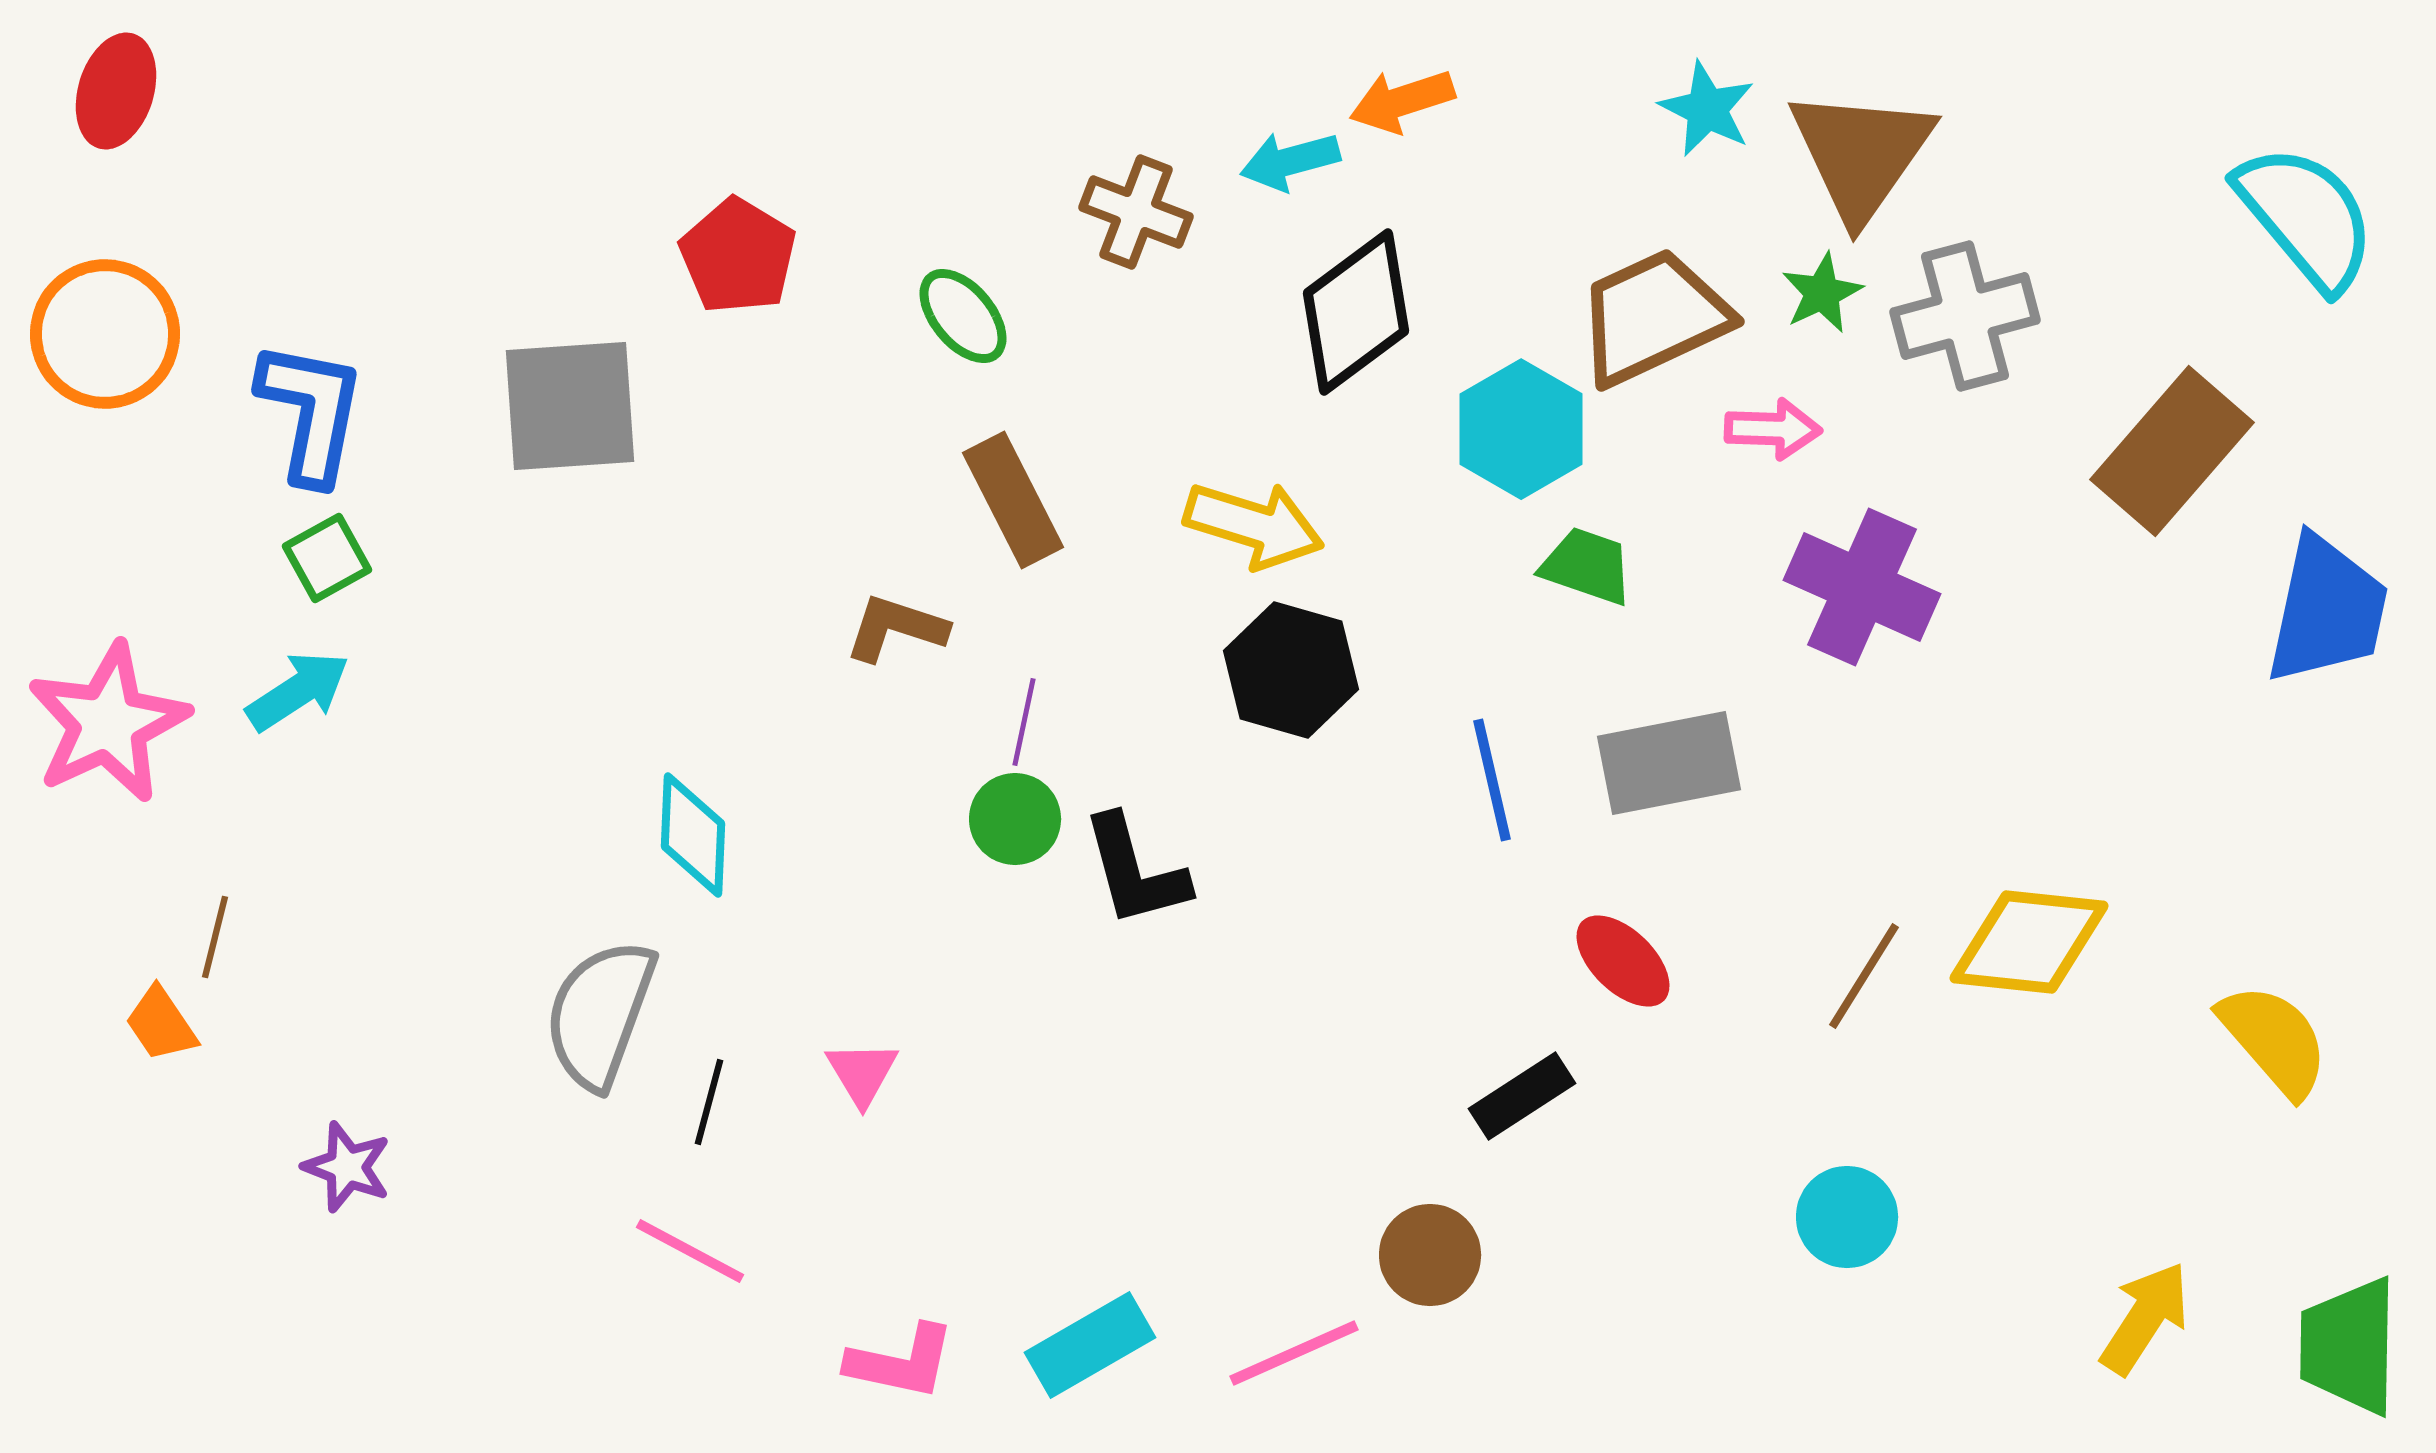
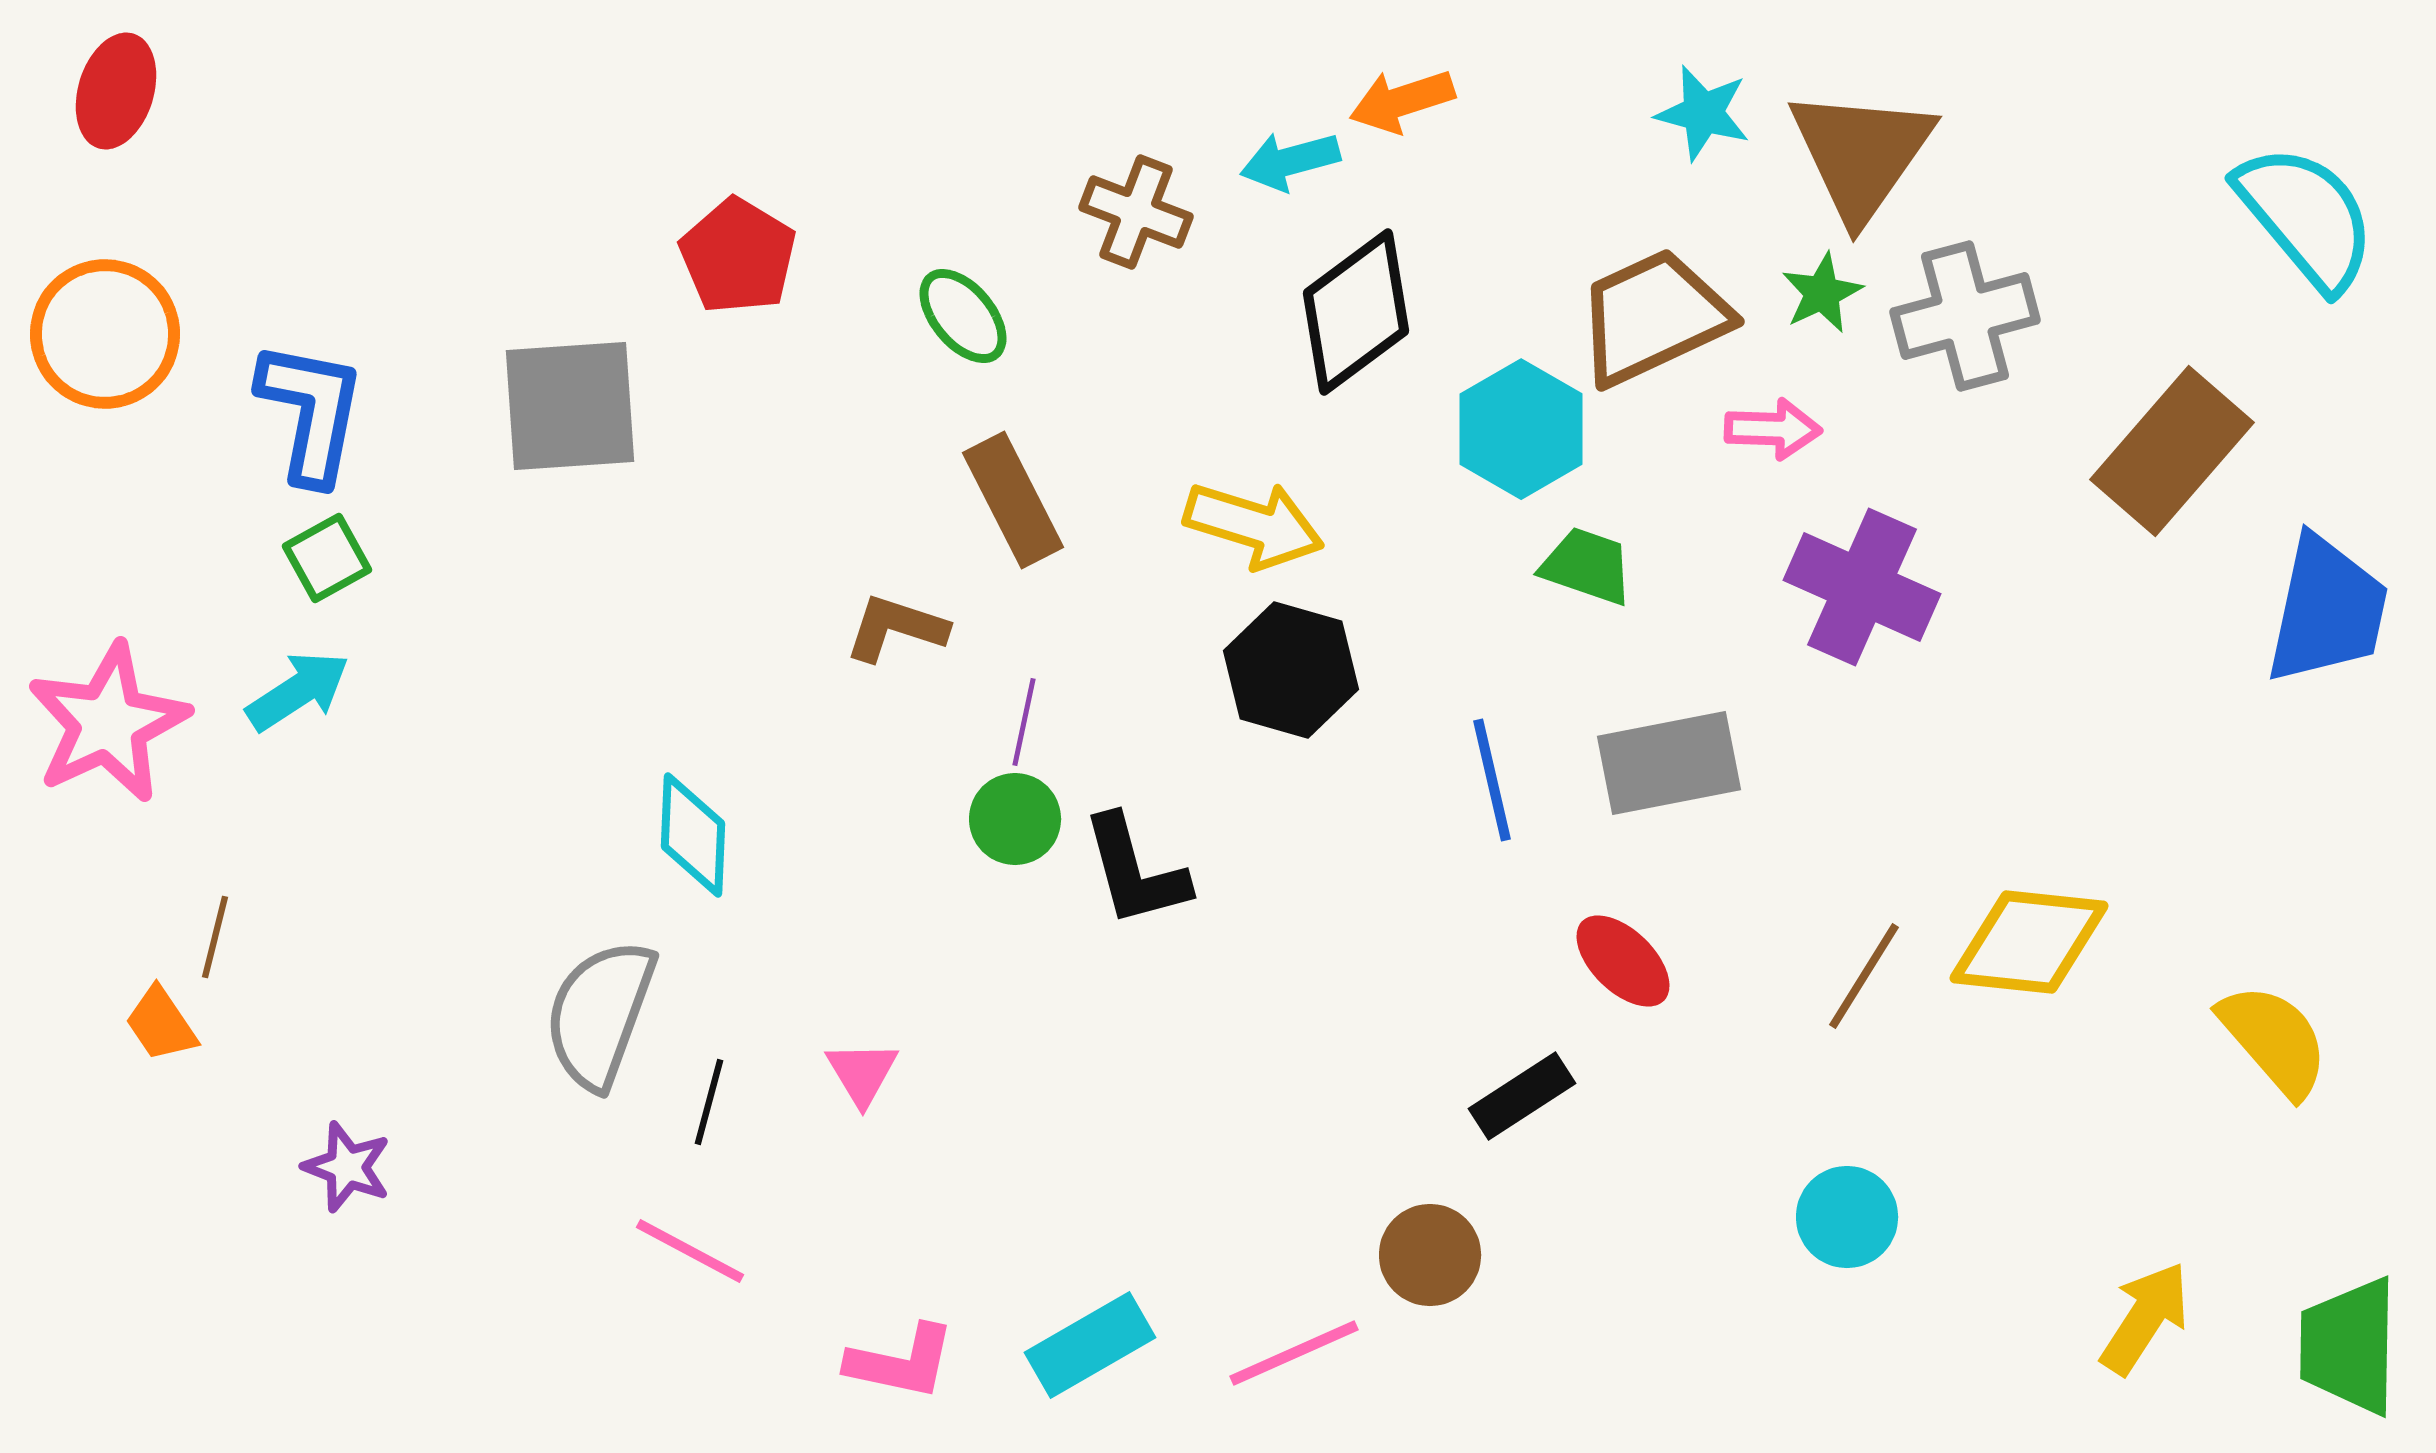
cyan star at (1707, 109): moved 4 px left, 4 px down; rotated 12 degrees counterclockwise
